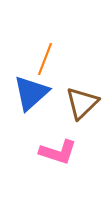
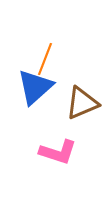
blue triangle: moved 4 px right, 6 px up
brown triangle: rotated 21 degrees clockwise
